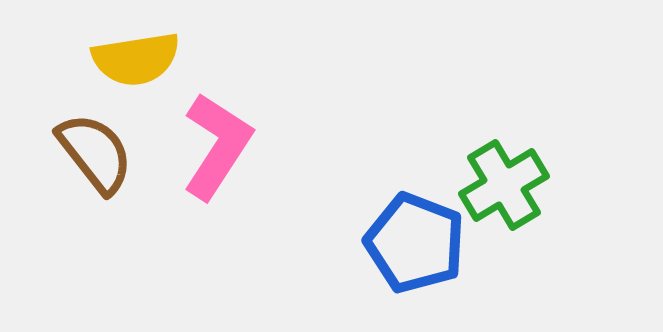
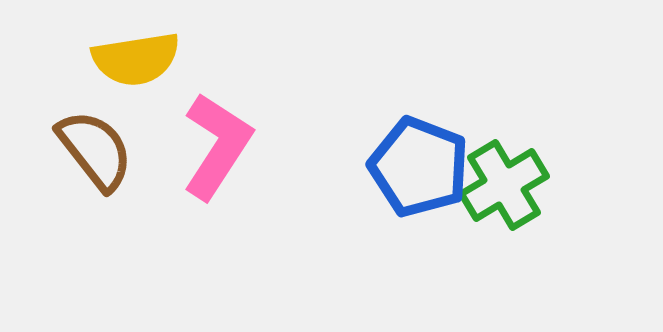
brown semicircle: moved 3 px up
blue pentagon: moved 4 px right, 76 px up
